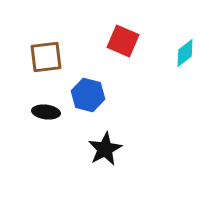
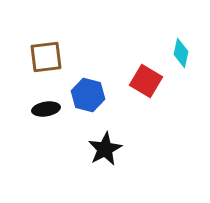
red square: moved 23 px right, 40 px down; rotated 8 degrees clockwise
cyan diamond: moved 4 px left; rotated 40 degrees counterclockwise
black ellipse: moved 3 px up; rotated 16 degrees counterclockwise
